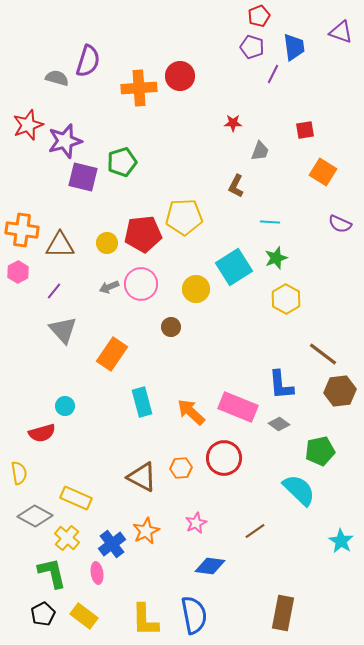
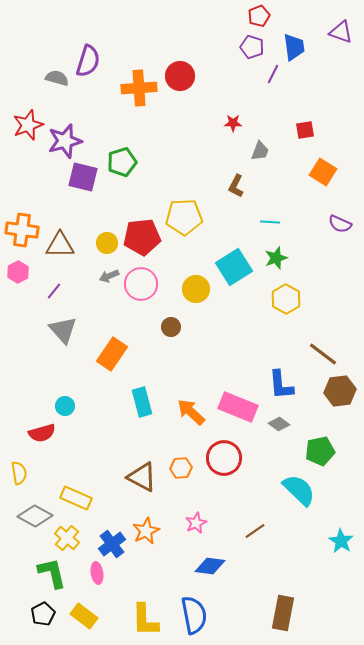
red pentagon at (143, 234): moved 1 px left, 3 px down
gray arrow at (109, 287): moved 11 px up
